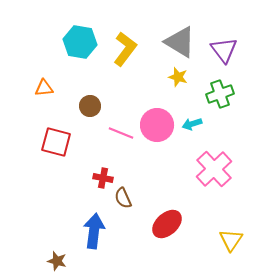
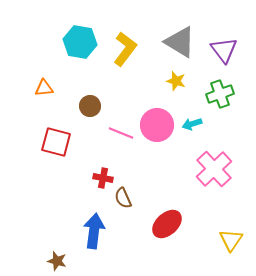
yellow star: moved 2 px left, 4 px down
